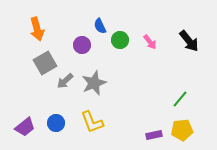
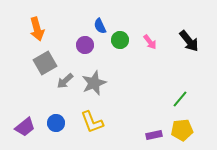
purple circle: moved 3 px right
